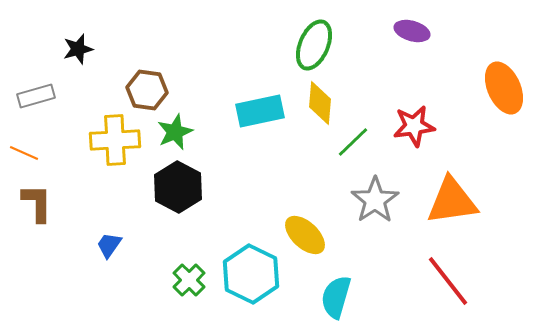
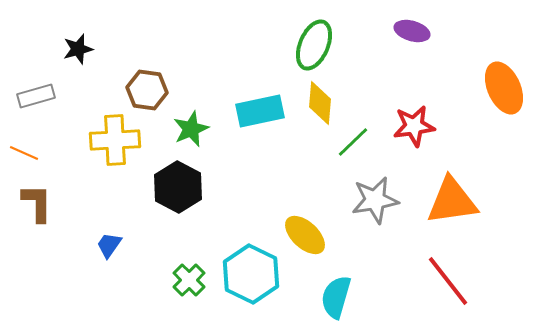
green star: moved 16 px right, 3 px up
gray star: rotated 24 degrees clockwise
